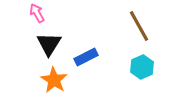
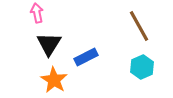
pink arrow: rotated 18 degrees clockwise
